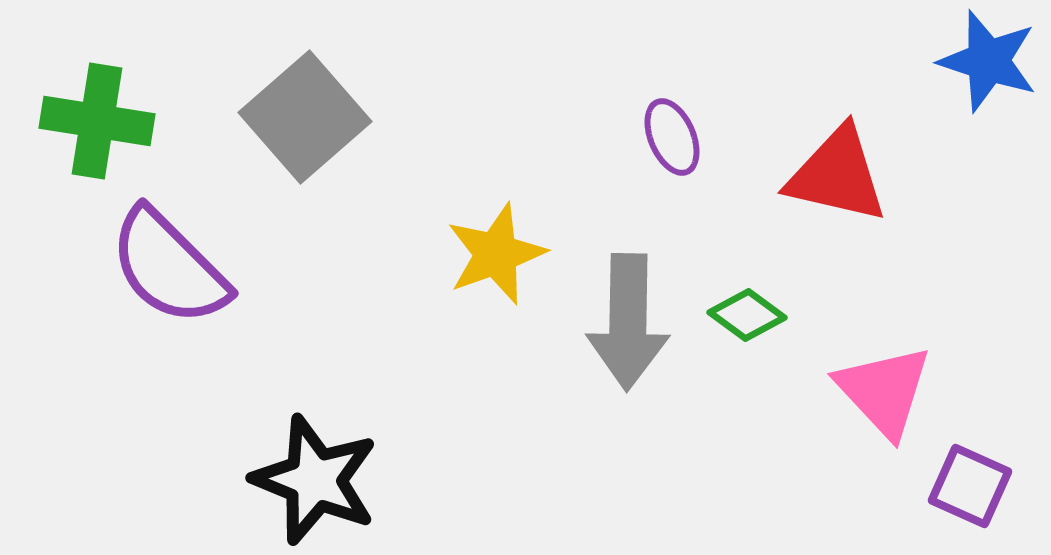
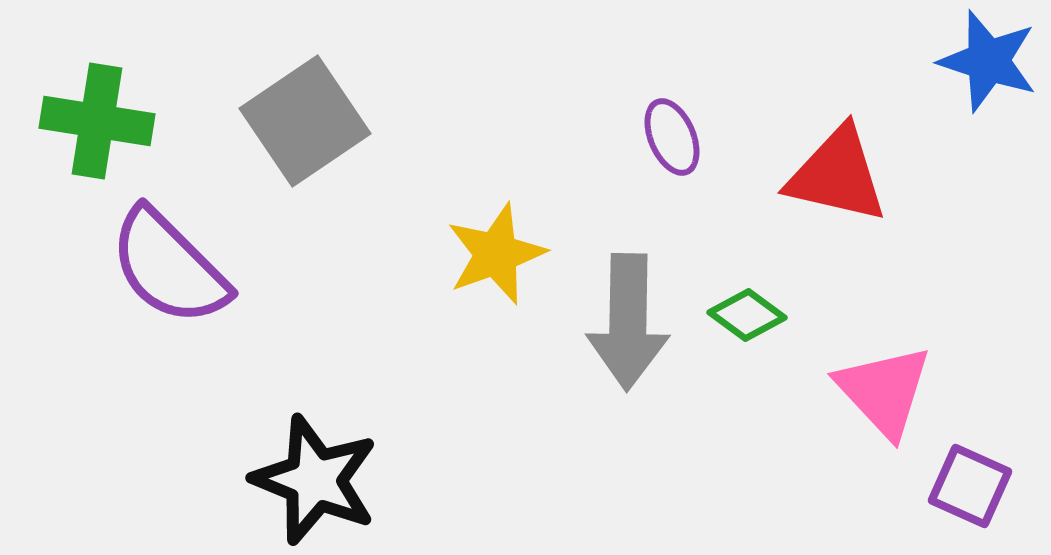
gray square: moved 4 px down; rotated 7 degrees clockwise
